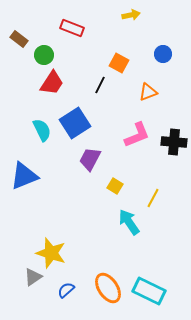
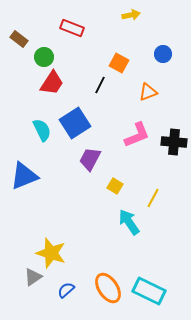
green circle: moved 2 px down
